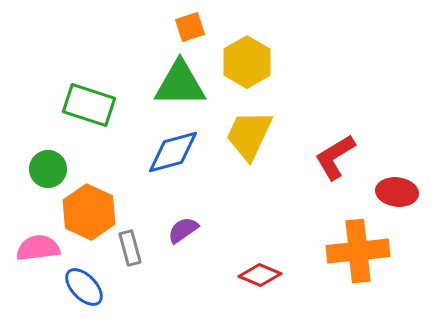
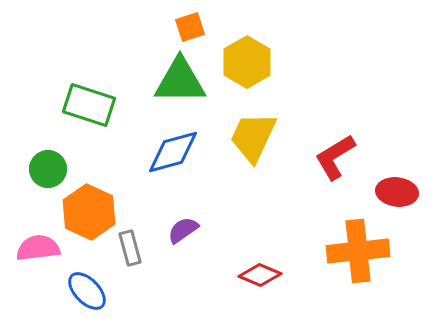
green triangle: moved 3 px up
yellow trapezoid: moved 4 px right, 2 px down
blue ellipse: moved 3 px right, 4 px down
